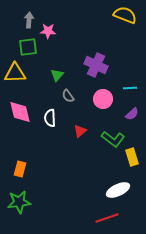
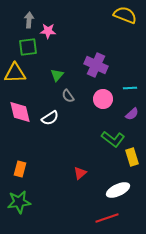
white semicircle: rotated 120 degrees counterclockwise
red triangle: moved 42 px down
